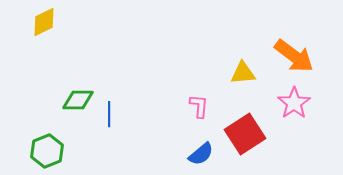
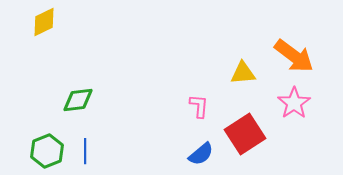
green diamond: rotated 8 degrees counterclockwise
blue line: moved 24 px left, 37 px down
